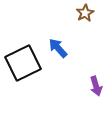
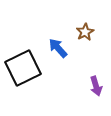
brown star: moved 19 px down
black square: moved 5 px down
